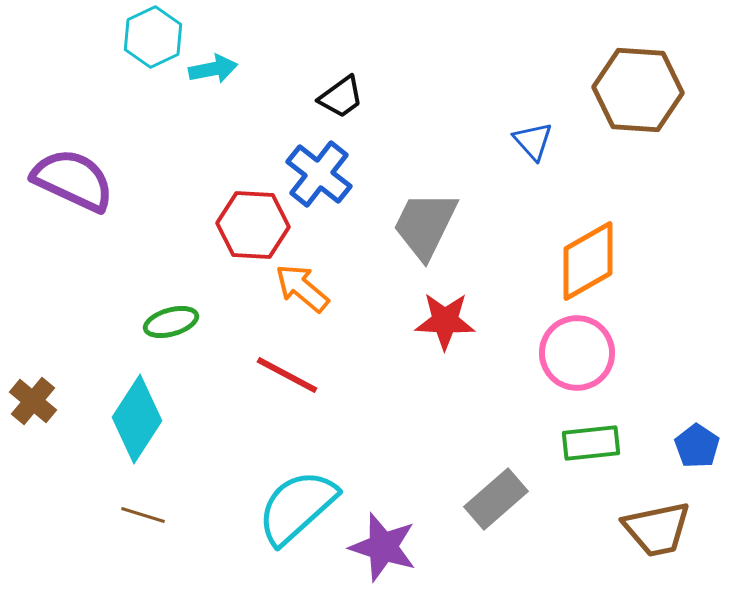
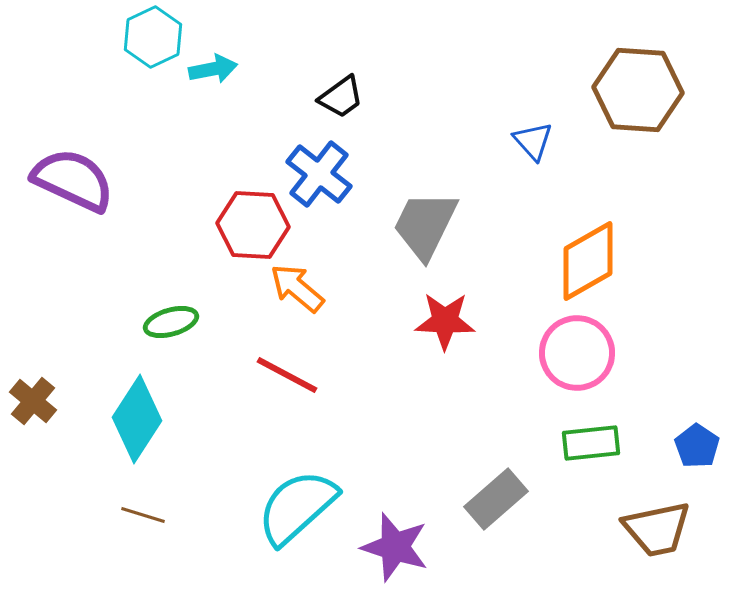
orange arrow: moved 5 px left
purple star: moved 12 px right
